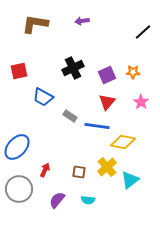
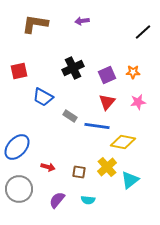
pink star: moved 3 px left; rotated 28 degrees clockwise
red arrow: moved 3 px right, 3 px up; rotated 80 degrees clockwise
